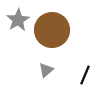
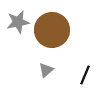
gray star: moved 2 px down; rotated 20 degrees clockwise
